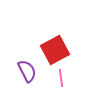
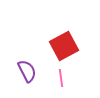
red square: moved 9 px right, 4 px up
